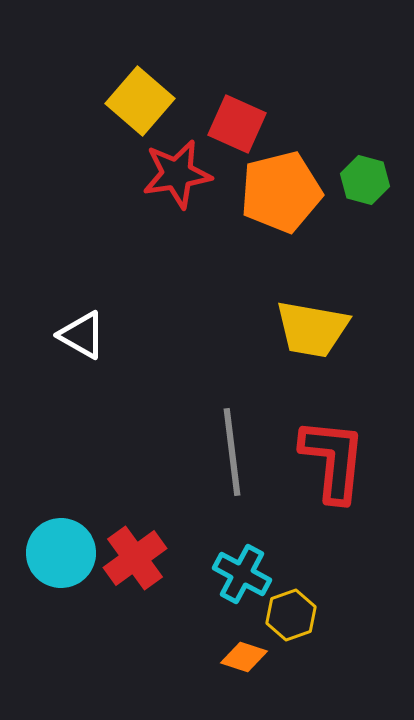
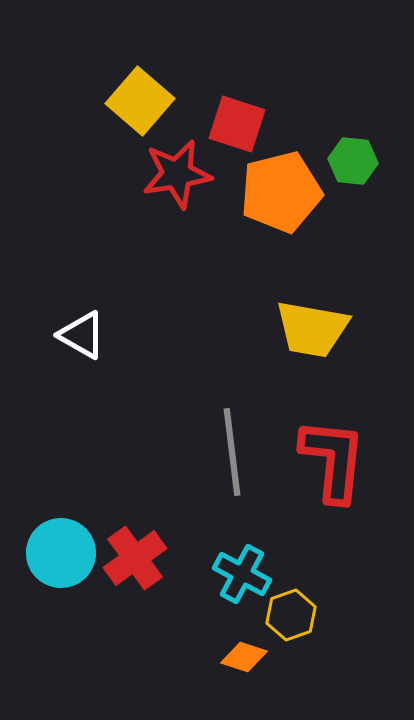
red square: rotated 6 degrees counterclockwise
green hexagon: moved 12 px left, 19 px up; rotated 9 degrees counterclockwise
